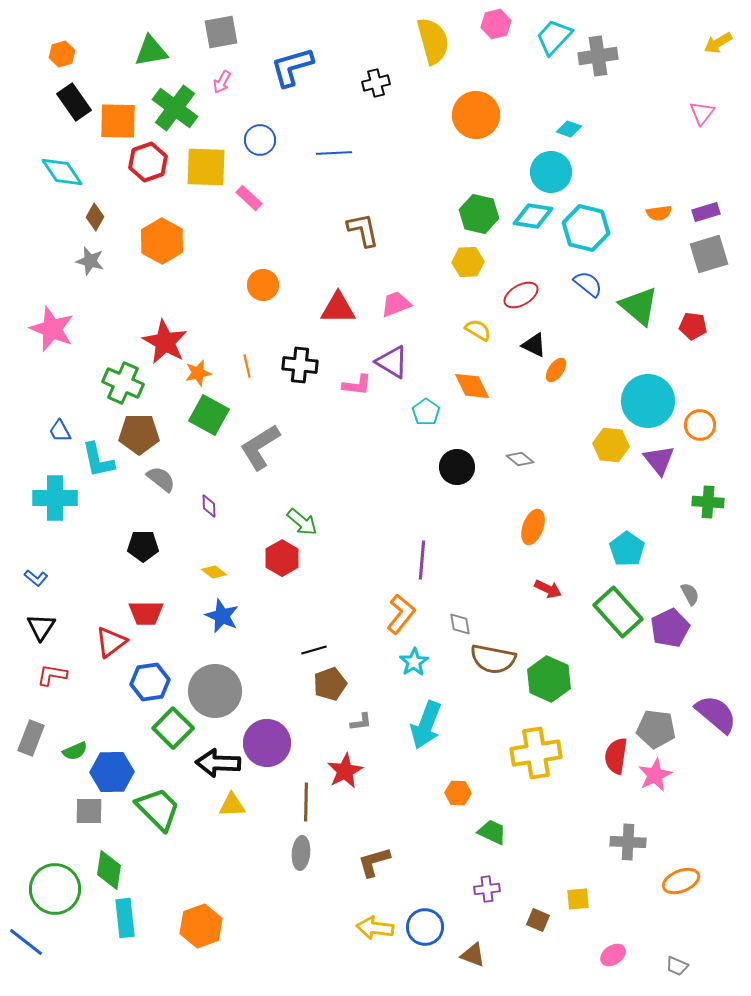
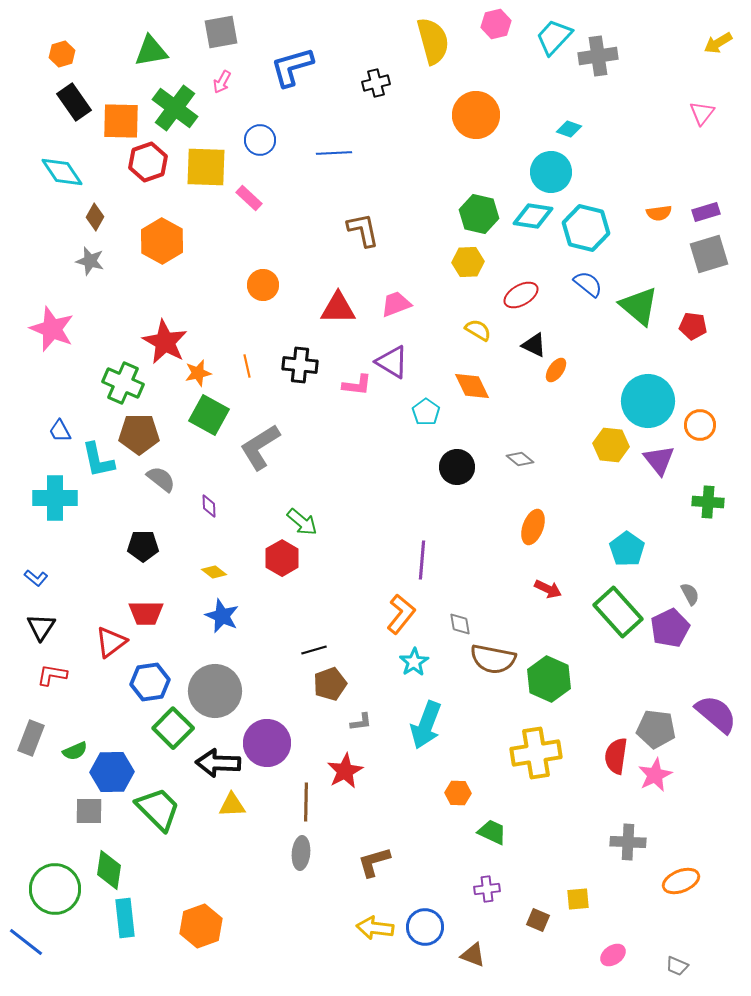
orange square at (118, 121): moved 3 px right
